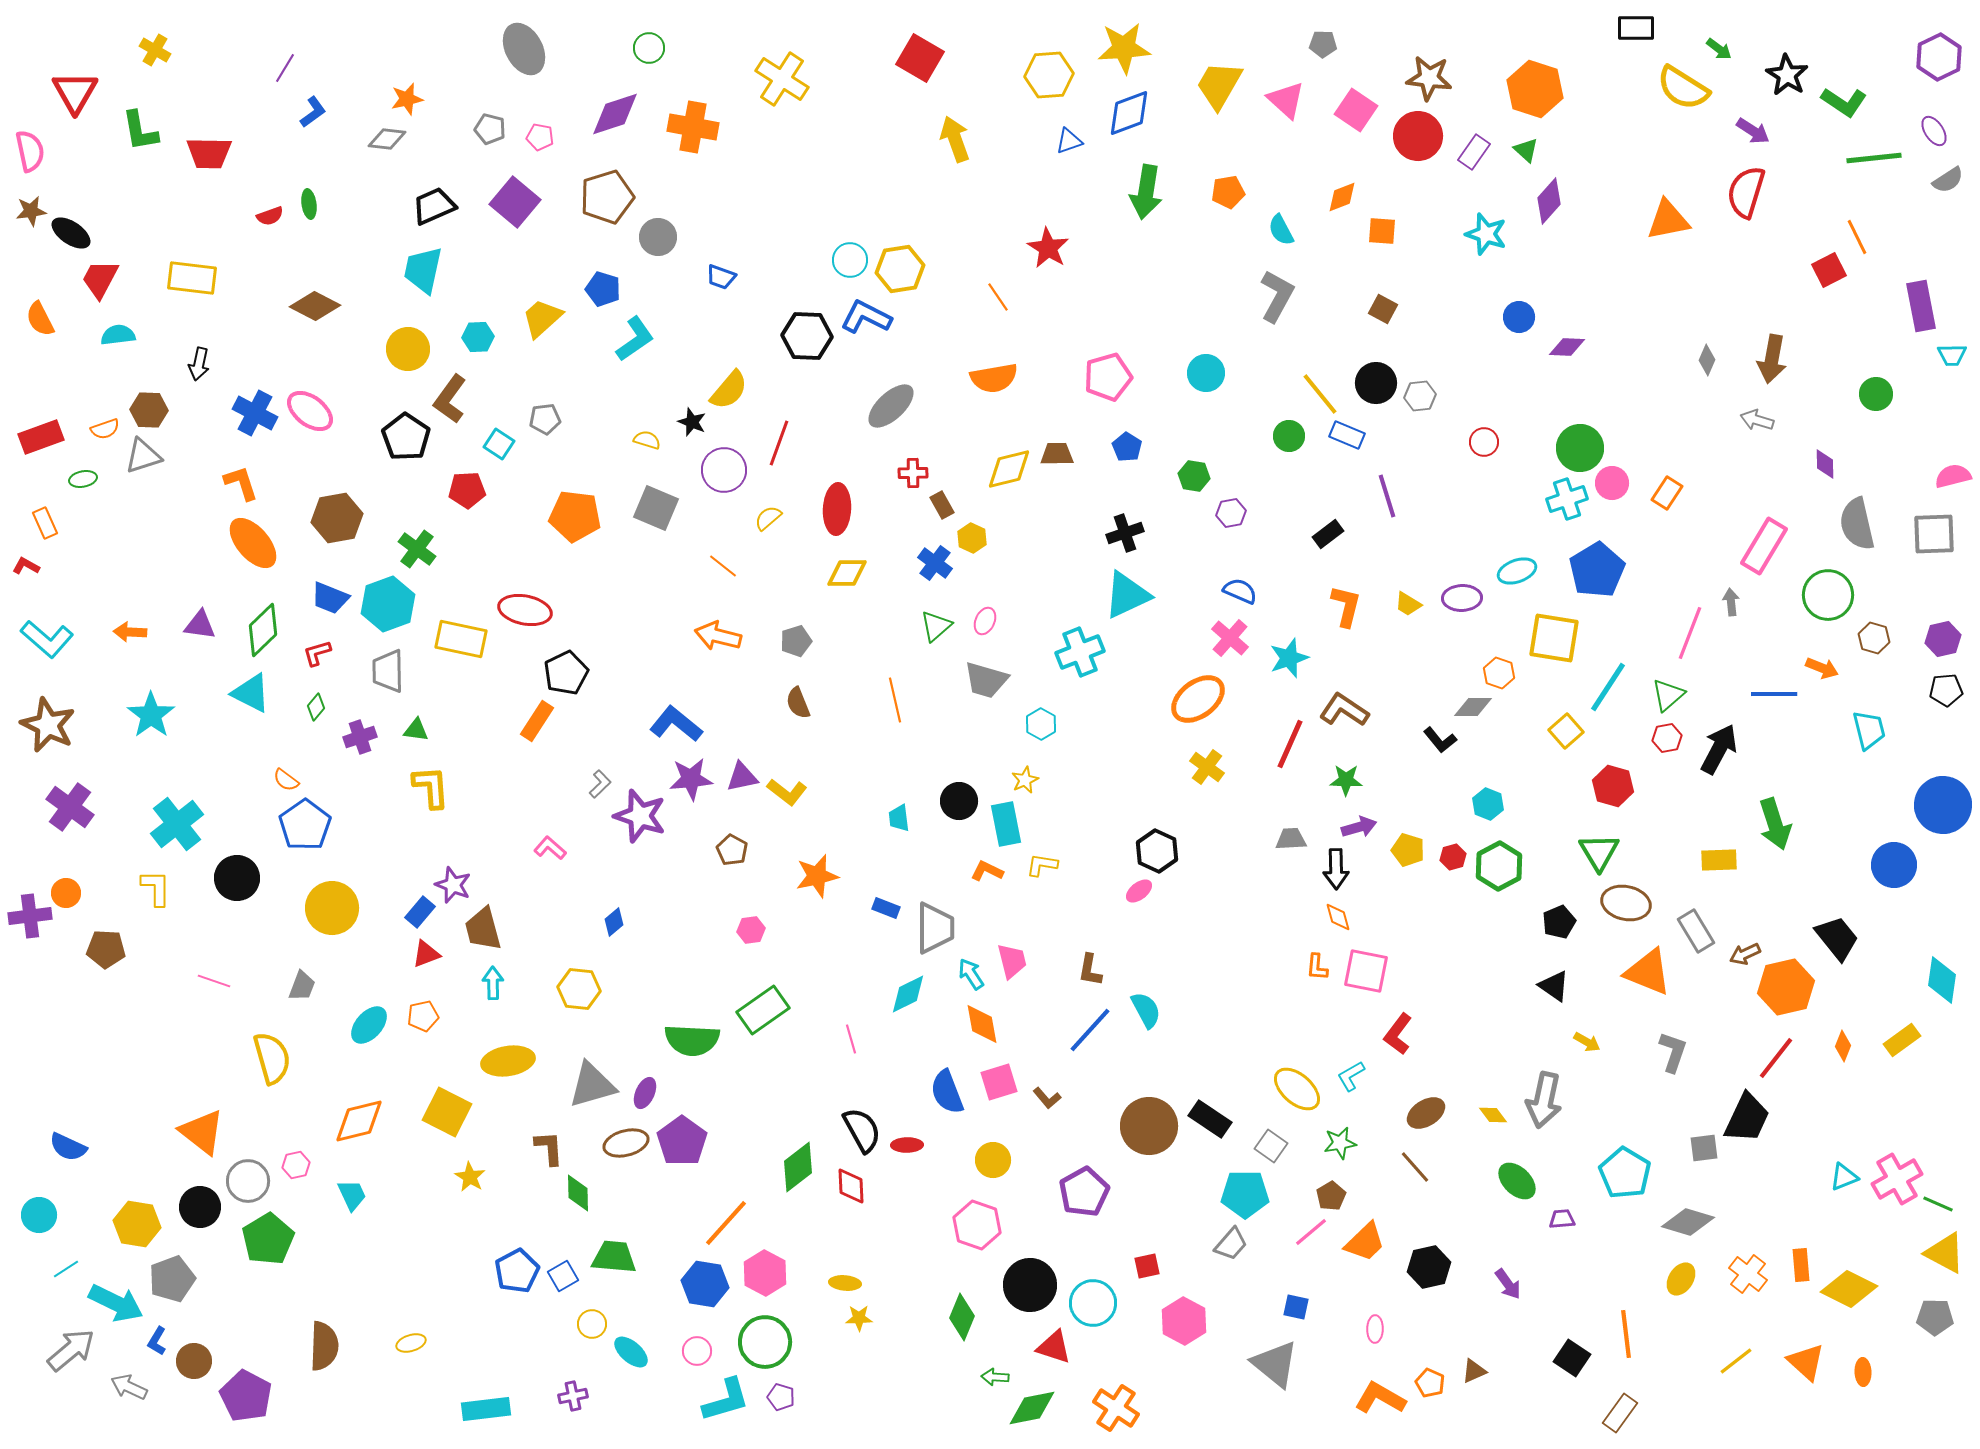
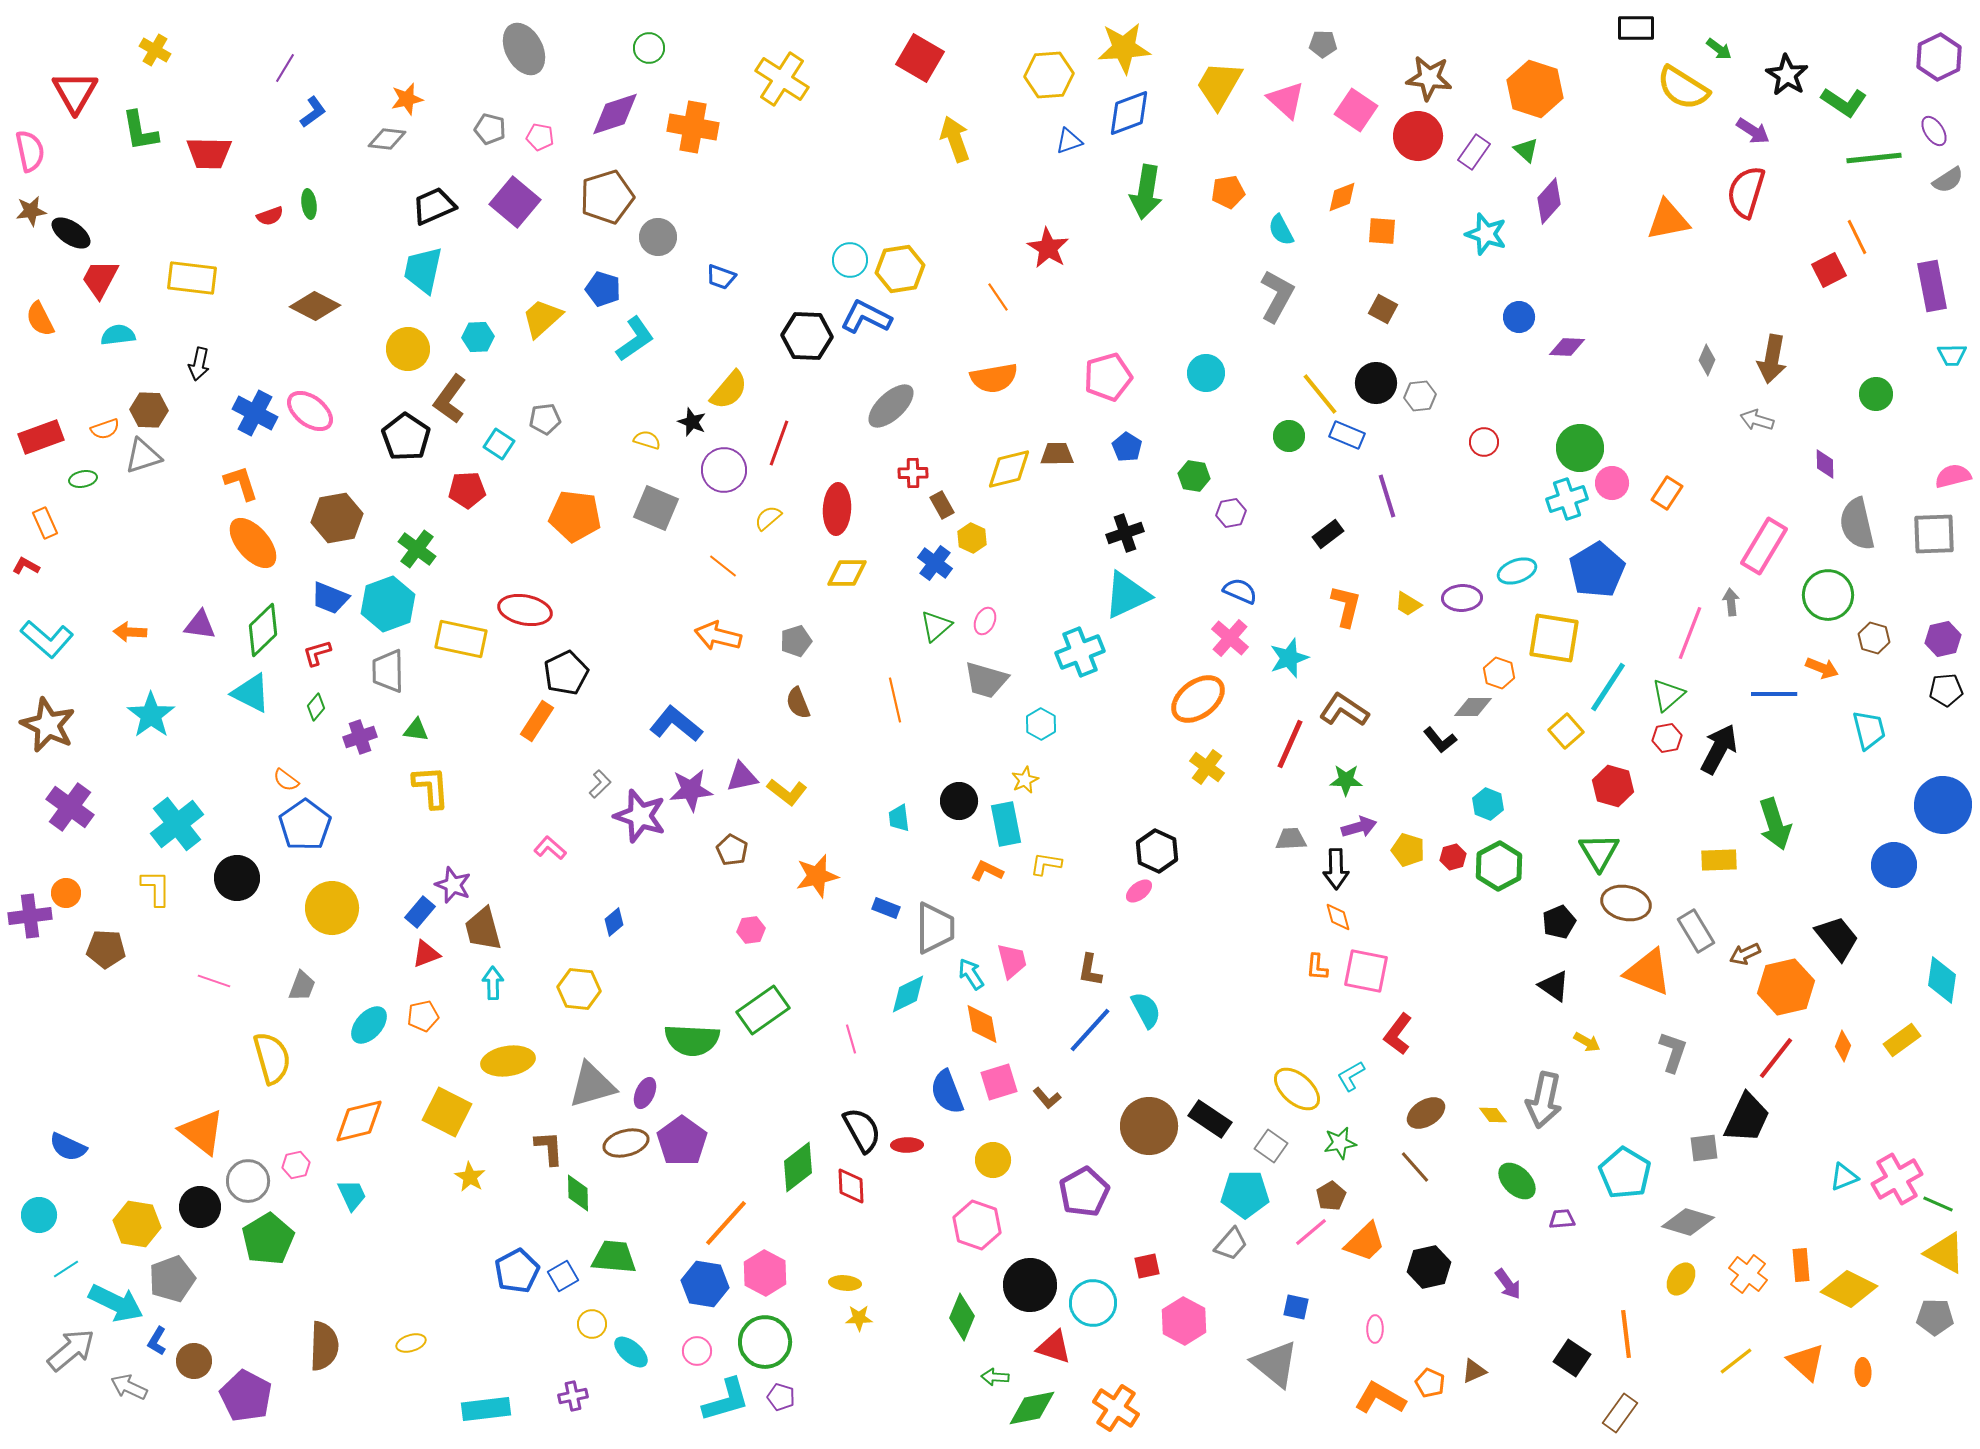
purple rectangle at (1921, 306): moved 11 px right, 20 px up
purple star at (691, 779): moved 11 px down
yellow L-shape at (1042, 865): moved 4 px right, 1 px up
